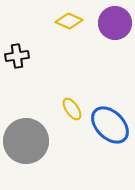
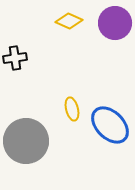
black cross: moved 2 px left, 2 px down
yellow ellipse: rotated 20 degrees clockwise
